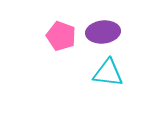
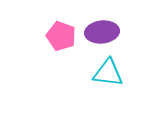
purple ellipse: moved 1 px left
